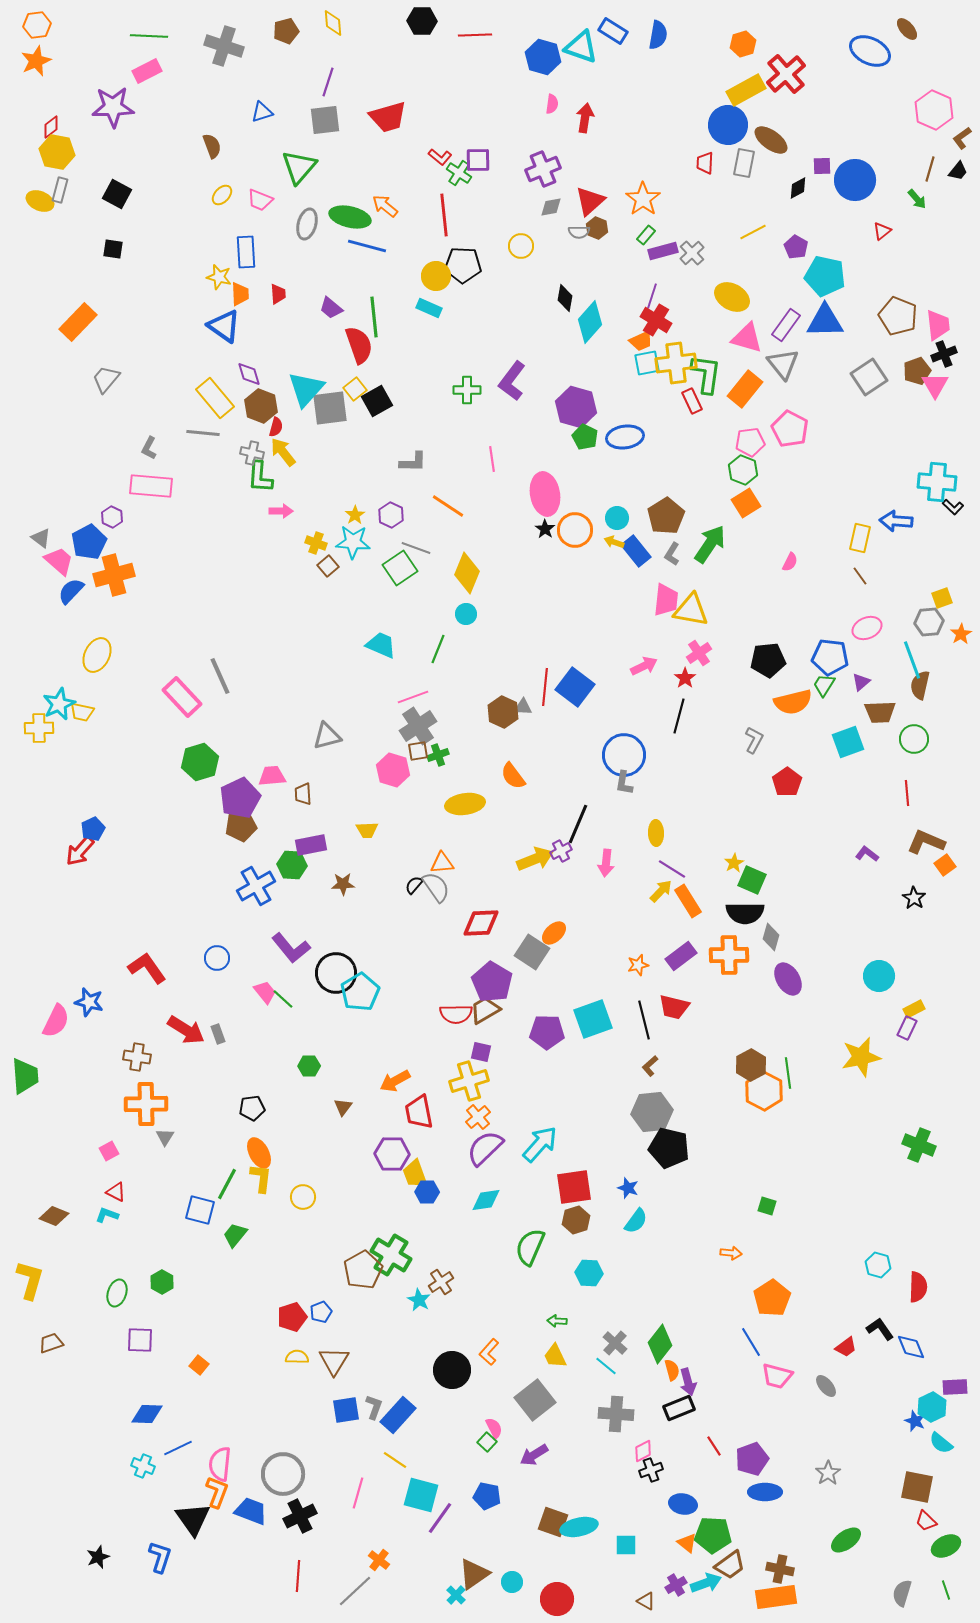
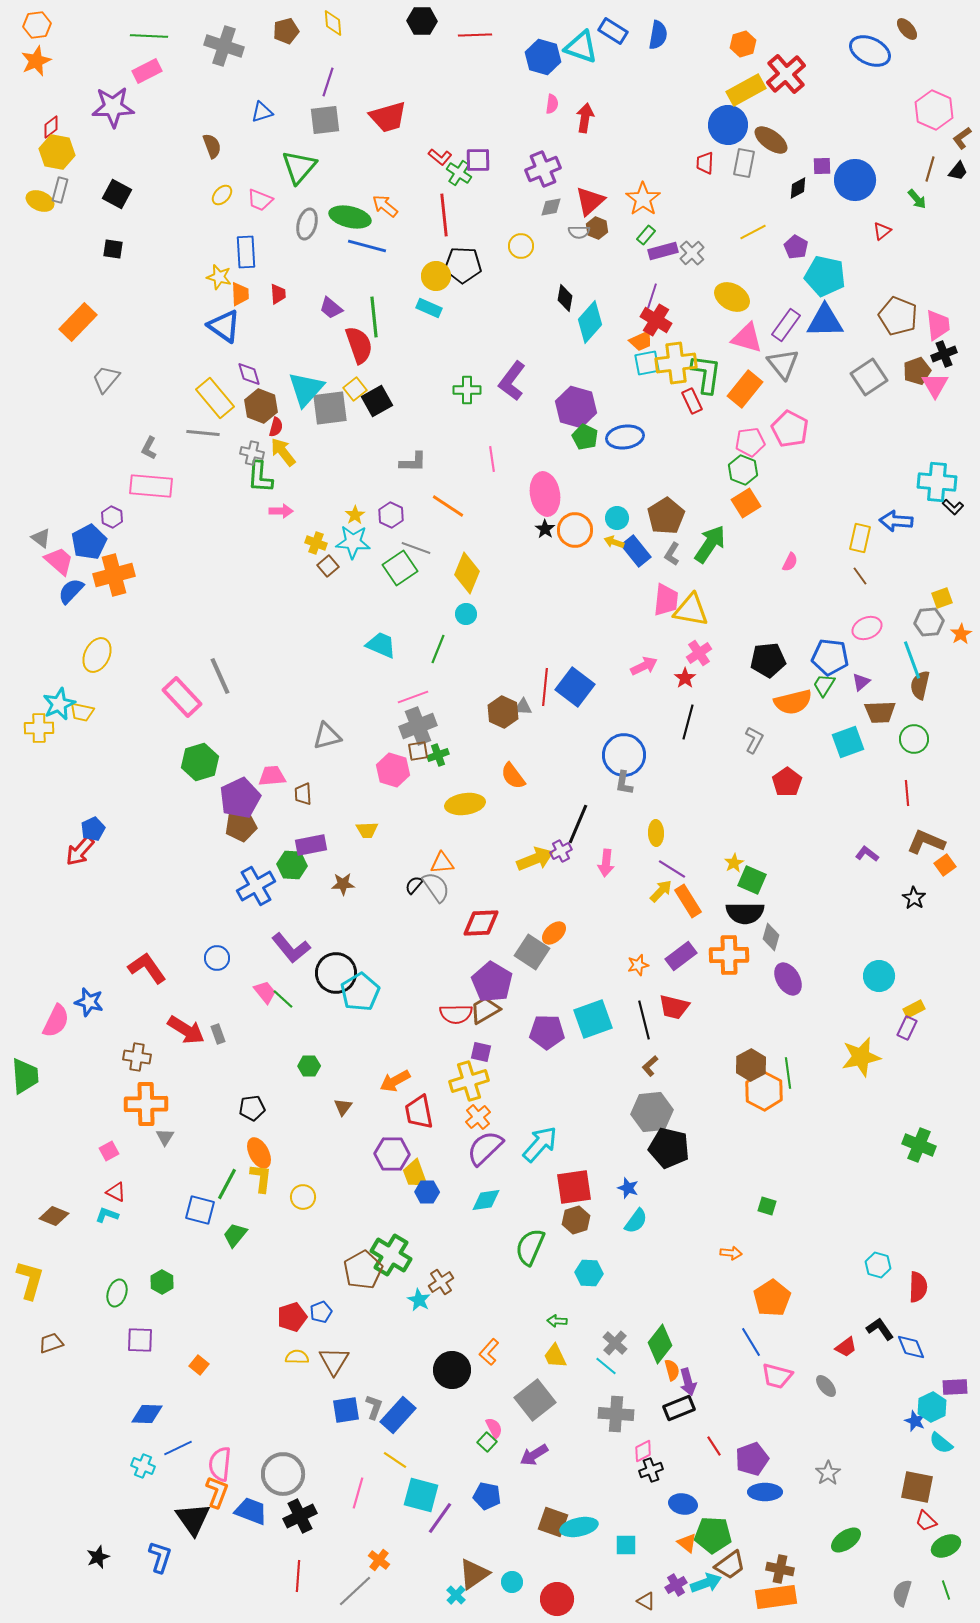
black line at (679, 716): moved 9 px right, 6 px down
gray cross at (418, 726): rotated 12 degrees clockwise
